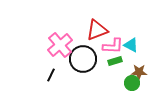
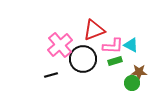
red triangle: moved 3 px left
black line: rotated 48 degrees clockwise
